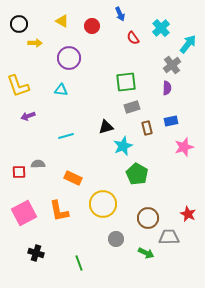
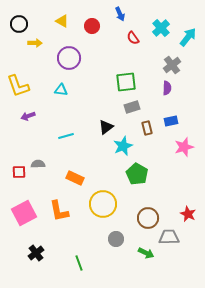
cyan arrow: moved 7 px up
black triangle: rotated 21 degrees counterclockwise
orange rectangle: moved 2 px right
black cross: rotated 35 degrees clockwise
